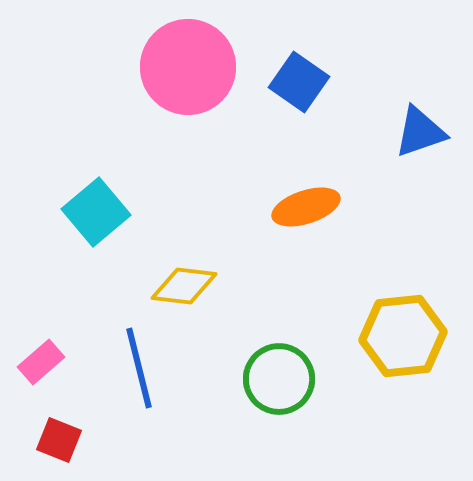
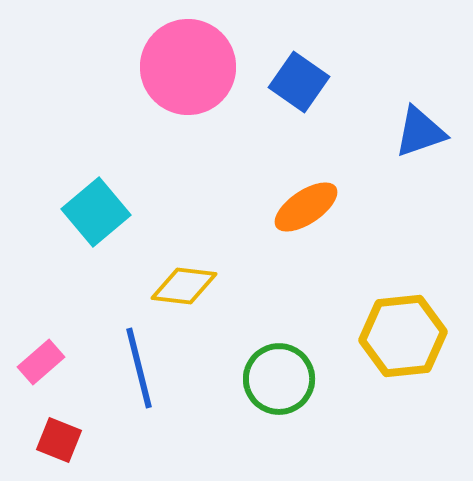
orange ellipse: rotated 16 degrees counterclockwise
